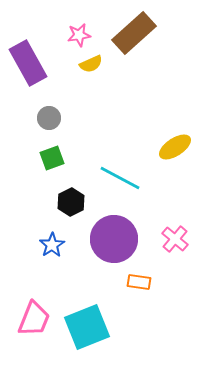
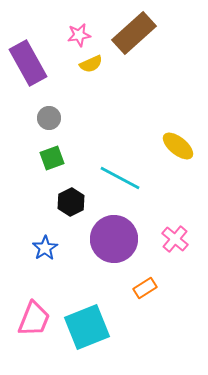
yellow ellipse: moved 3 px right, 1 px up; rotated 72 degrees clockwise
blue star: moved 7 px left, 3 px down
orange rectangle: moved 6 px right, 6 px down; rotated 40 degrees counterclockwise
